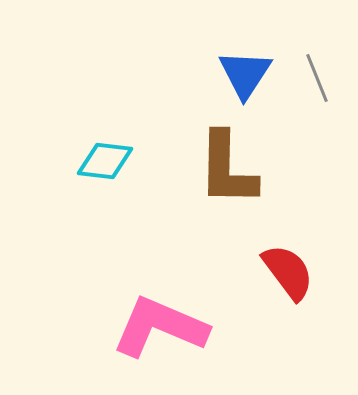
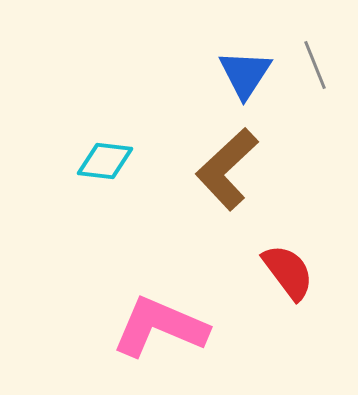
gray line: moved 2 px left, 13 px up
brown L-shape: rotated 46 degrees clockwise
